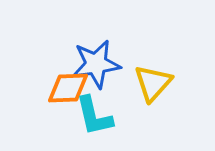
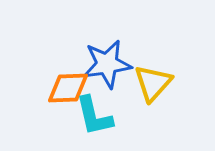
blue star: moved 11 px right
